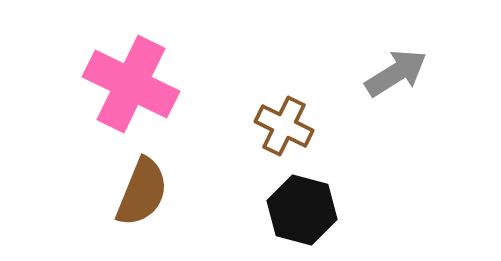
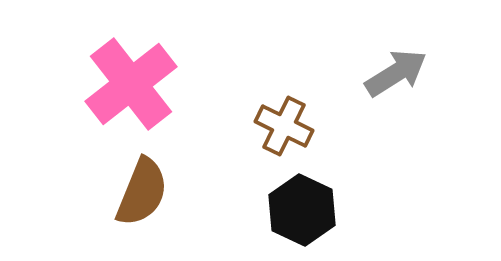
pink cross: rotated 26 degrees clockwise
black hexagon: rotated 10 degrees clockwise
